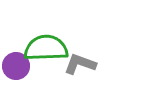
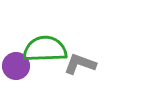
green semicircle: moved 1 px left, 1 px down
